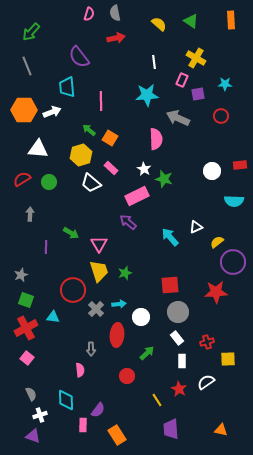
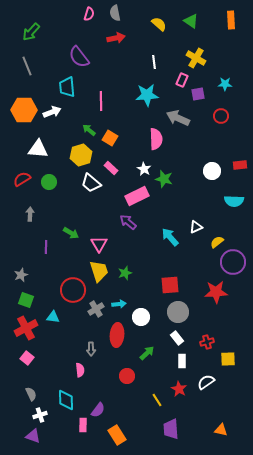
gray cross at (96, 309): rotated 14 degrees clockwise
